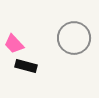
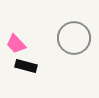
pink trapezoid: moved 2 px right
